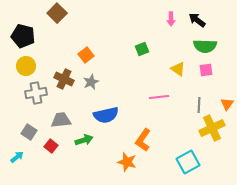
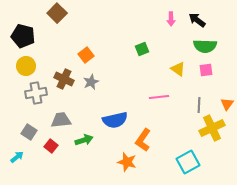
blue semicircle: moved 9 px right, 5 px down
